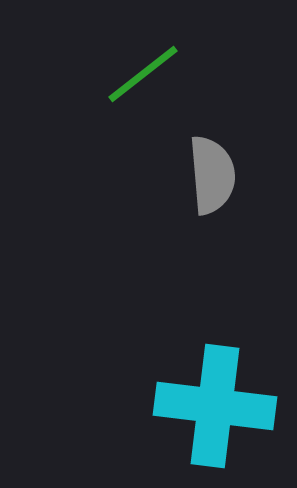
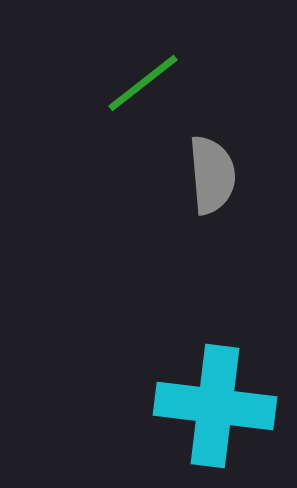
green line: moved 9 px down
